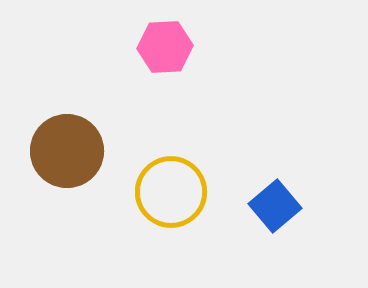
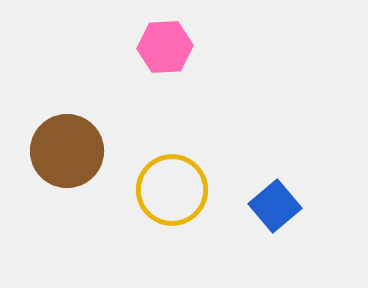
yellow circle: moved 1 px right, 2 px up
